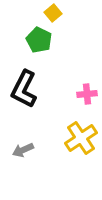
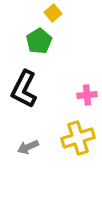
green pentagon: moved 1 px down; rotated 15 degrees clockwise
pink cross: moved 1 px down
yellow cross: moved 3 px left; rotated 16 degrees clockwise
gray arrow: moved 5 px right, 3 px up
